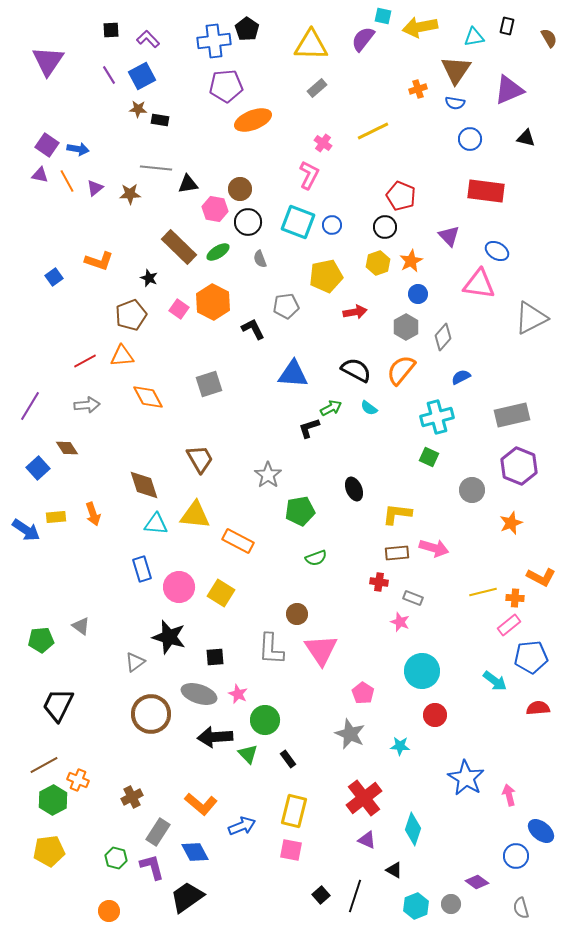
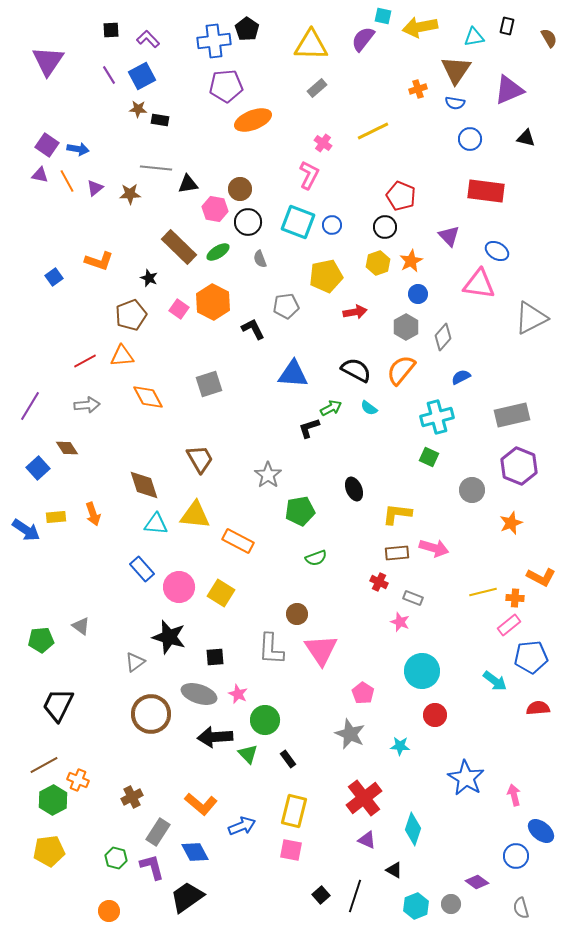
blue rectangle at (142, 569): rotated 25 degrees counterclockwise
red cross at (379, 582): rotated 18 degrees clockwise
pink arrow at (509, 795): moved 5 px right
